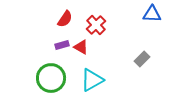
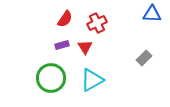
red cross: moved 1 px right, 2 px up; rotated 18 degrees clockwise
red triangle: moved 4 px right; rotated 28 degrees clockwise
gray rectangle: moved 2 px right, 1 px up
